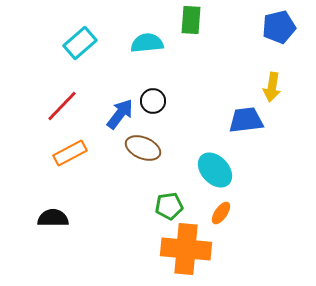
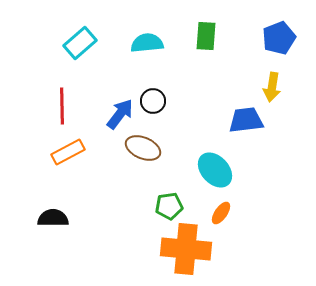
green rectangle: moved 15 px right, 16 px down
blue pentagon: moved 11 px down; rotated 8 degrees counterclockwise
red line: rotated 45 degrees counterclockwise
orange rectangle: moved 2 px left, 1 px up
